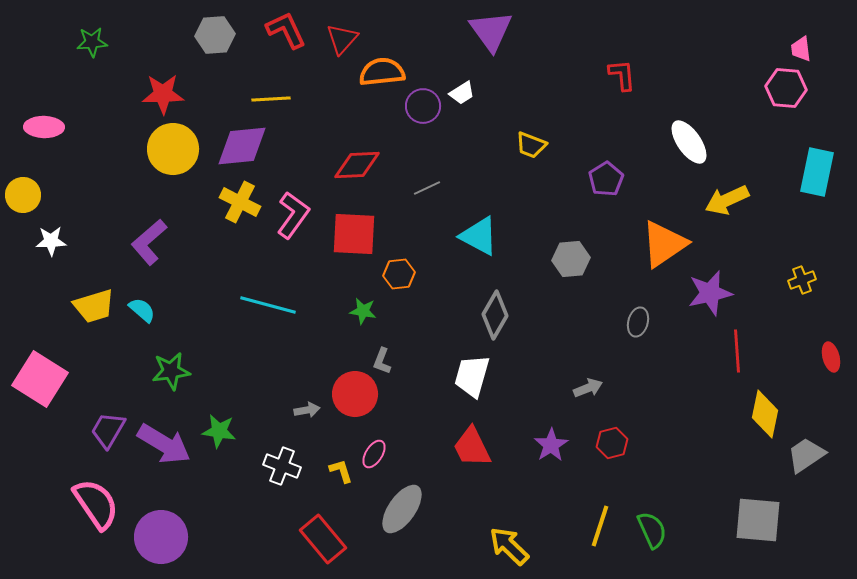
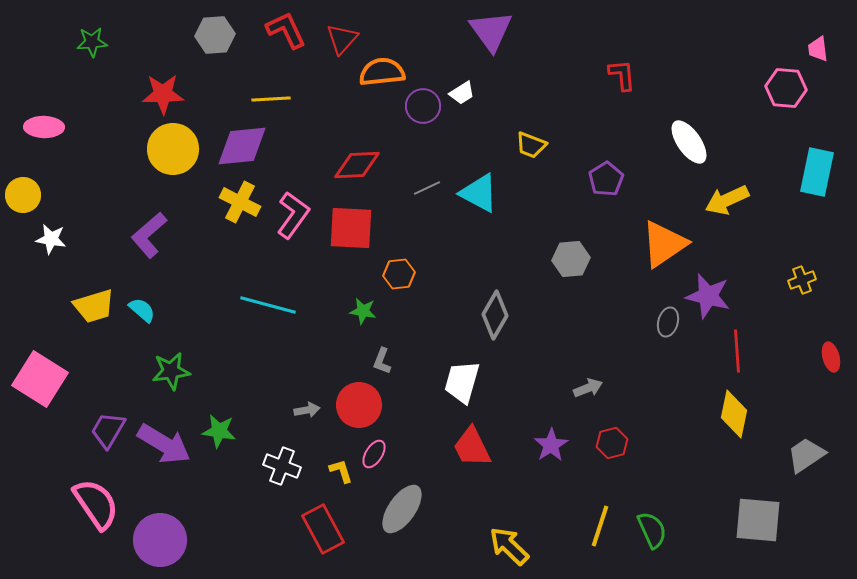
pink trapezoid at (801, 49): moved 17 px right
red square at (354, 234): moved 3 px left, 6 px up
cyan triangle at (479, 236): moved 43 px up
white star at (51, 241): moved 2 px up; rotated 12 degrees clockwise
purple L-shape at (149, 242): moved 7 px up
purple star at (710, 293): moved 2 px left, 3 px down; rotated 27 degrees clockwise
gray ellipse at (638, 322): moved 30 px right
white trapezoid at (472, 376): moved 10 px left, 6 px down
red circle at (355, 394): moved 4 px right, 11 px down
yellow diamond at (765, 414): moved 31 px left
purple circle at (161, 537): moved 1 px left, 3 px down
red rectangle at (323, 539): moved 10 px up; rotated 12 degrees clockwise
